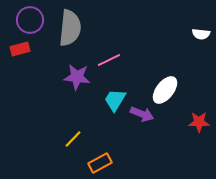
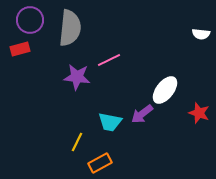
cyan trapezoid: moved 5 px left, 22 px down; rotated 110 degrees counterclockwise
purple arrow: rotated 120 degrees clockwise
red star: moved 9 px up; rotated 20 degrees clockwise
yellow line: moved 4 px right, 3 px down; rotated 18 degrees counterclockwise
